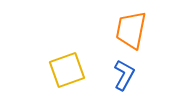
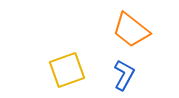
orange trapezoid: rotated 63 degrees counterclockwise
